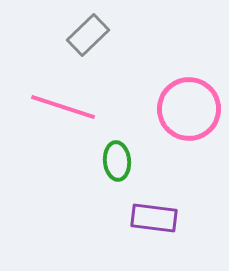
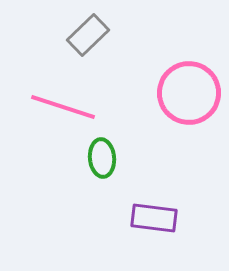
pink circle: moved 16 px up
green ellipse: moved 15 px left, 3 px up
